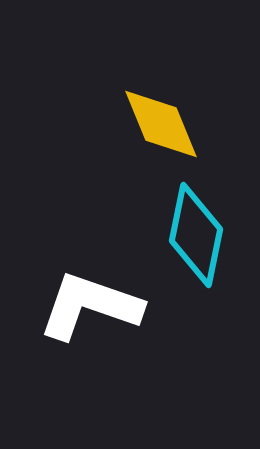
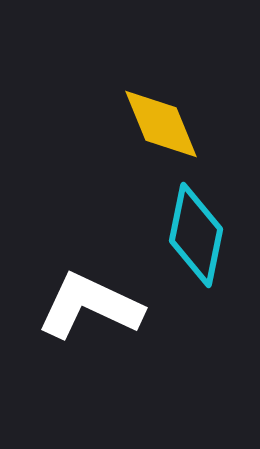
white L-shape: rotated 6 degrees clockwise
